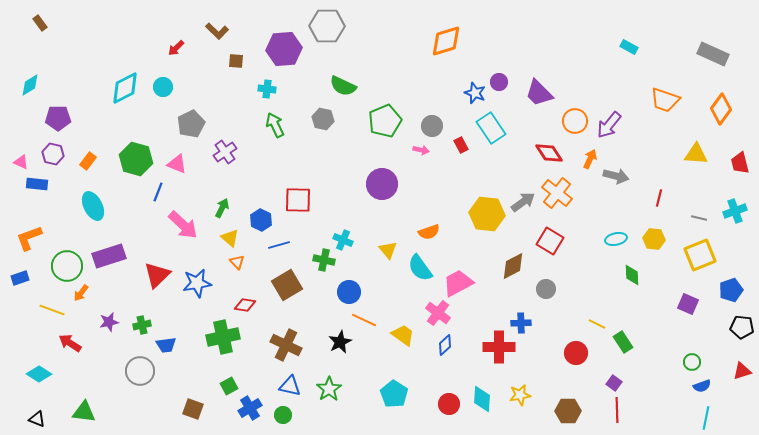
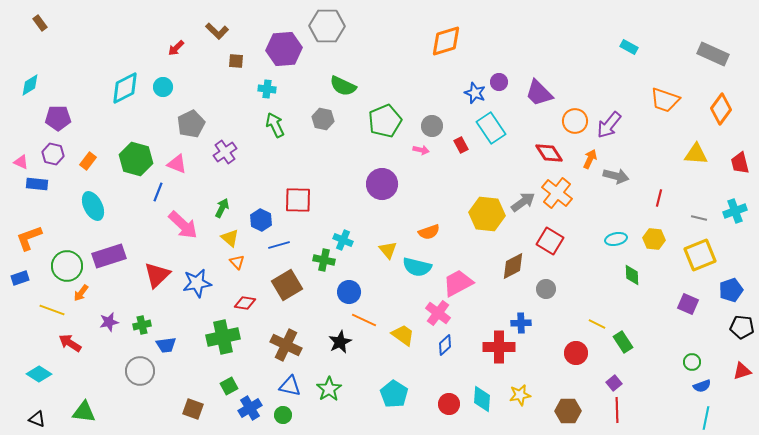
cyan semicircle at (420, 268): moved 3 px left, 1 px up; rotated 40 degrees counterclockwise
red diamond at (245, 305): moved 2 px up
purple square at (614, 383): rotated 14 degrees clockwise
